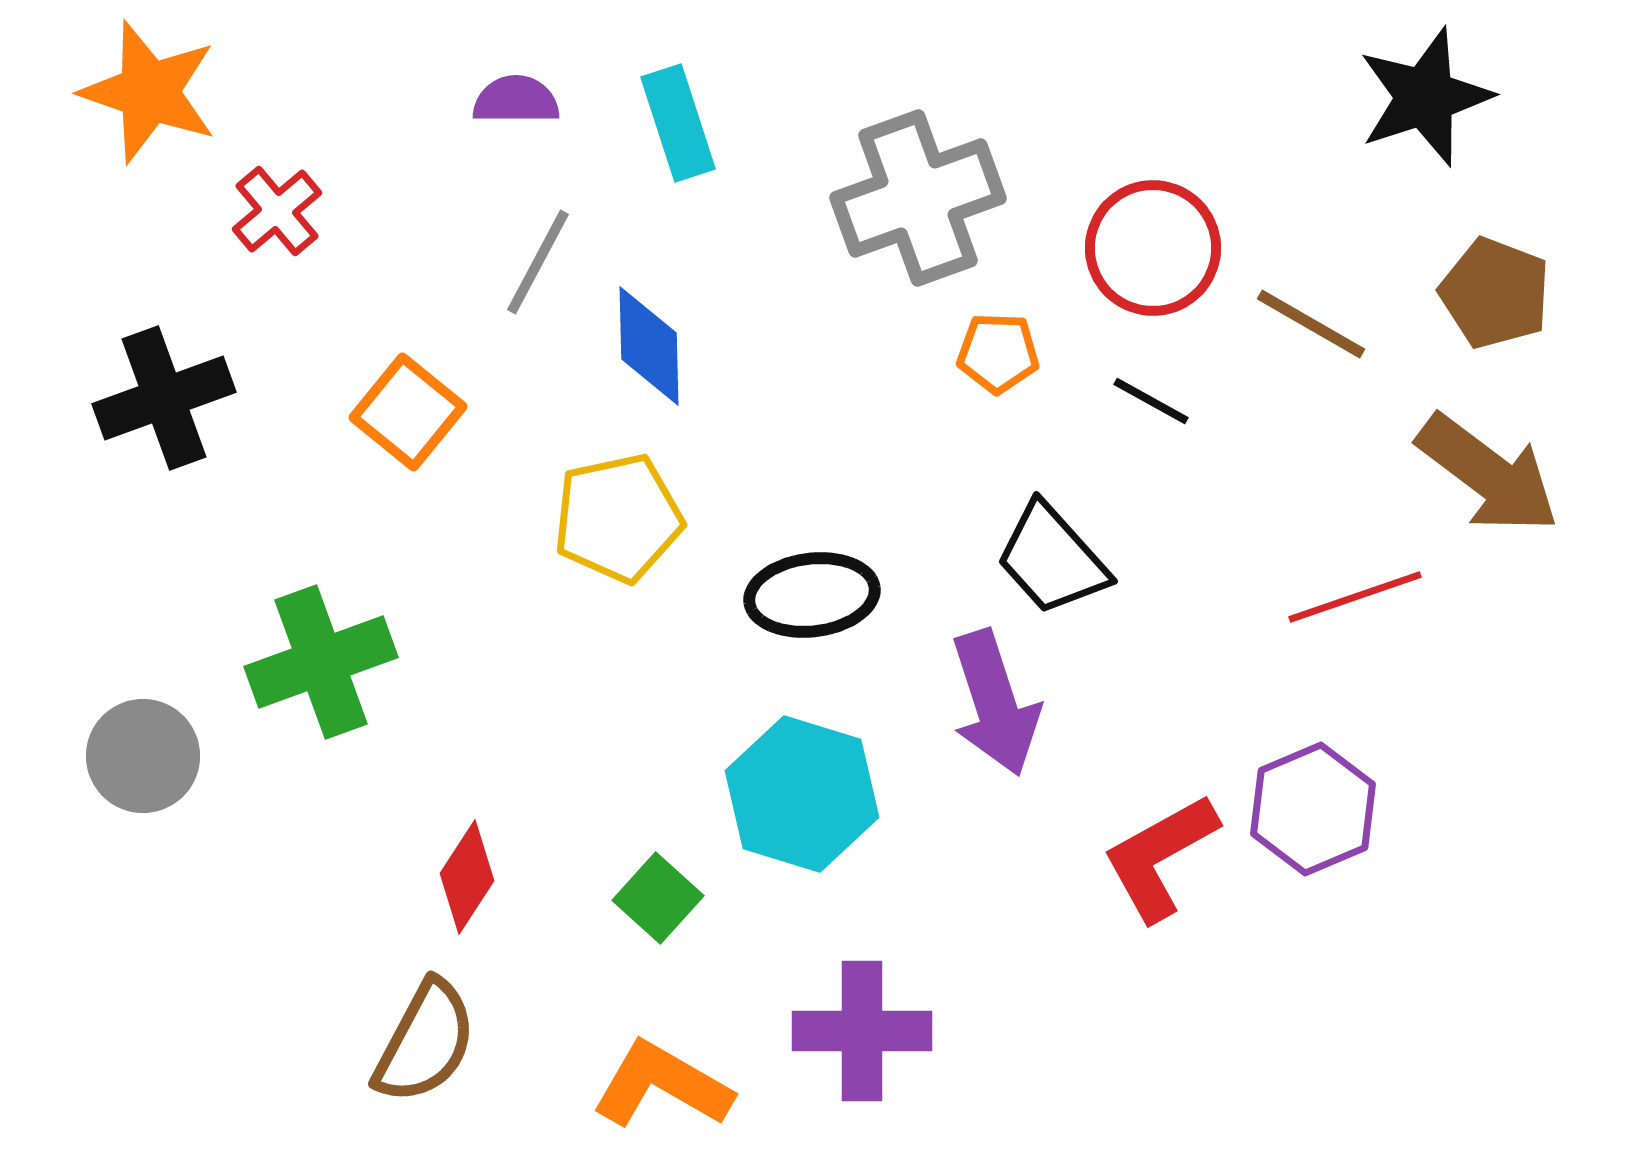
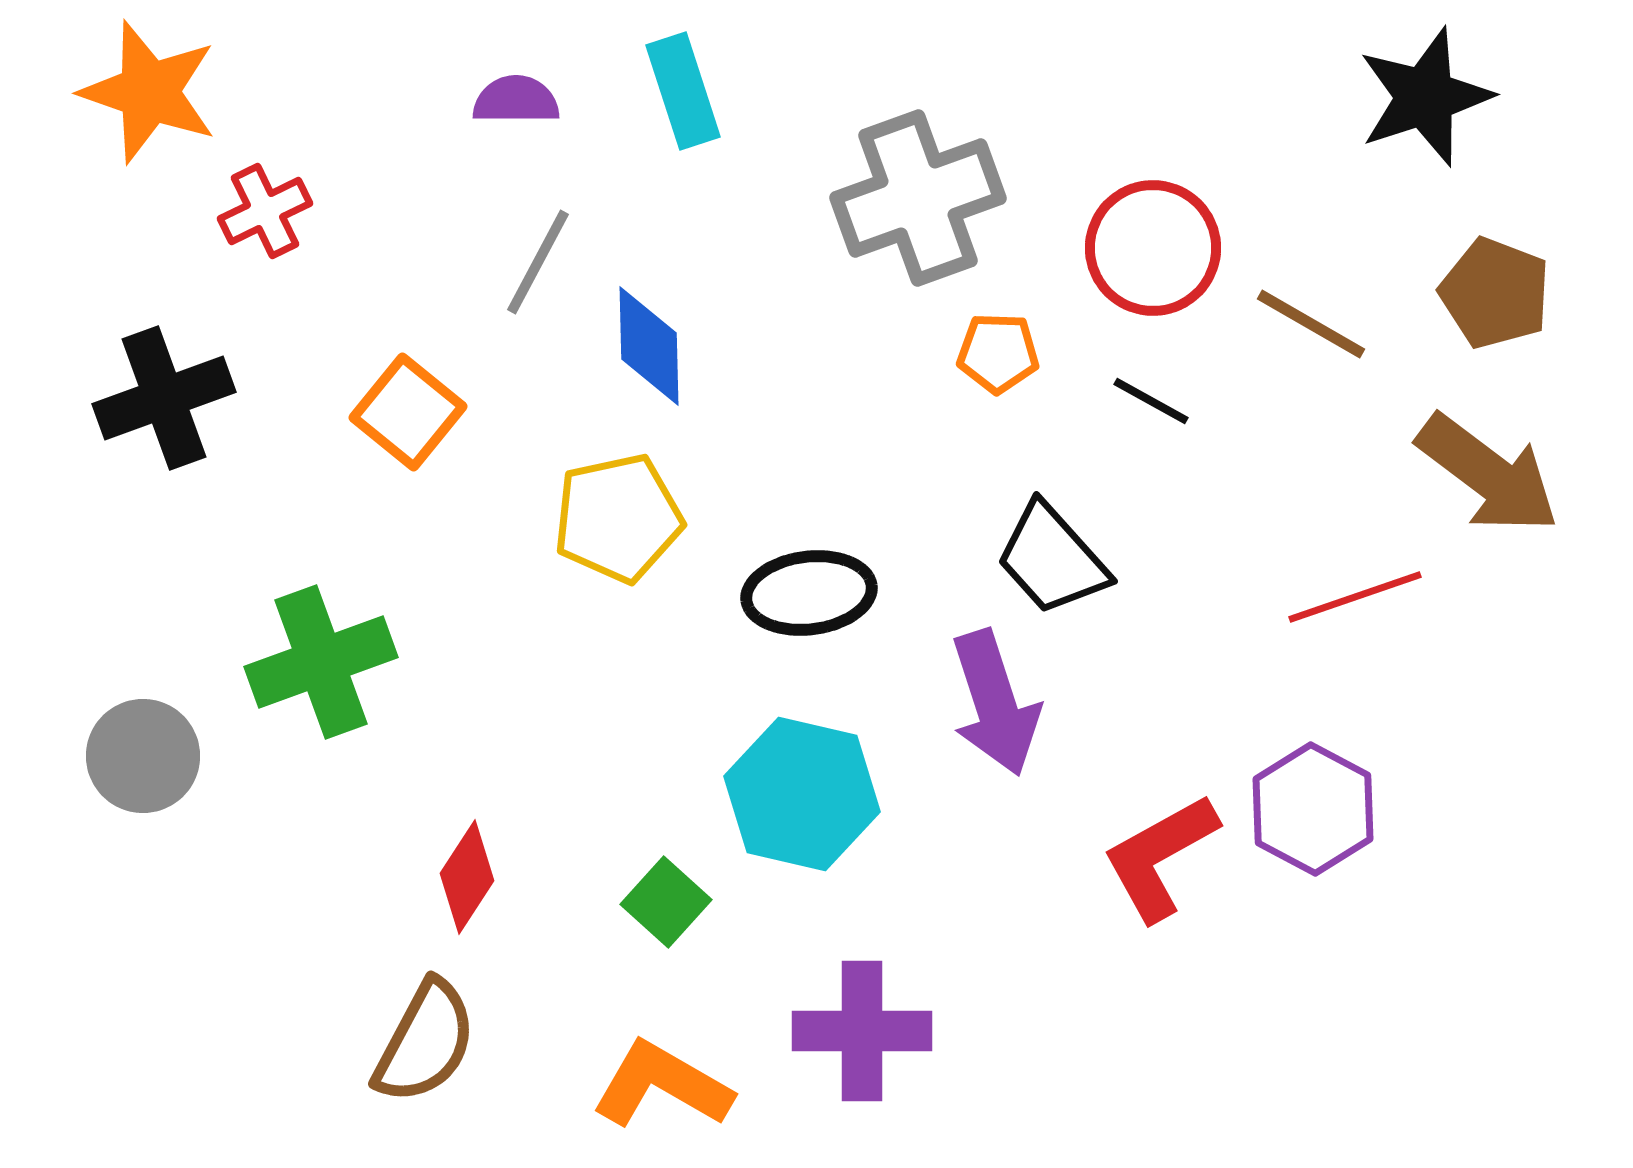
cyan rectangle: moved 5 px right, 32 px up
red cross: moved 12 px left; rotated 14 degrees clockwise
black ellipse: moved 3 px left, 2 px up
cyan hexagon: rotated 4 degrees counterclockwise
purple hexagon: rotated 9 degrees counterclockwise
green square: moved 8 px right, 4 px down
